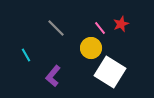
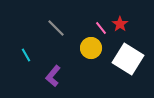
red star: moved 1 px left; rotated 14 degrees counterclockwise
pink line: moved 1 px right
white square: moved 18 px right, 13 px up
